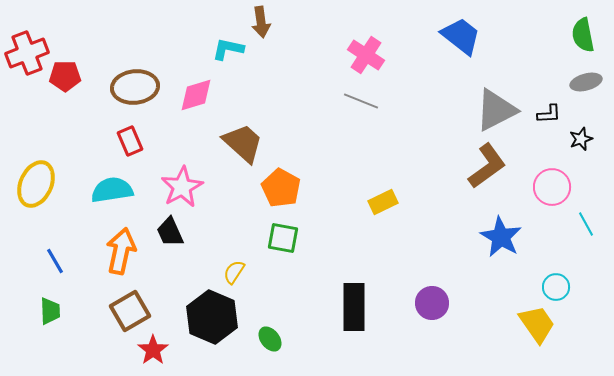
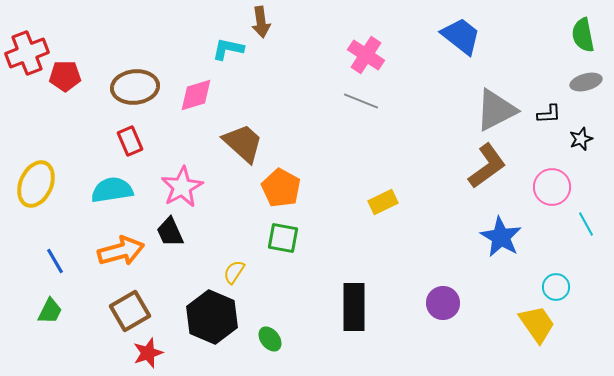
orange arrow: rotated 63 degrees clockwise
purple circle: moved 11 px right
green trapezoid: rotated 28 degrees clockwise
red star: moved 5 px left, 3 px down; rotated 16 degrees clockwise
